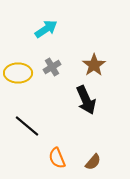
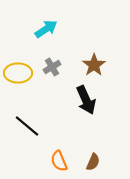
orange semicircle: moved 2 px right, 3 px down
brown semicircle: rotated 18 degrees counterclockwise
